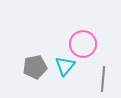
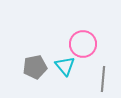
cyan triangle: rotated 20 degrees counterclockwise
